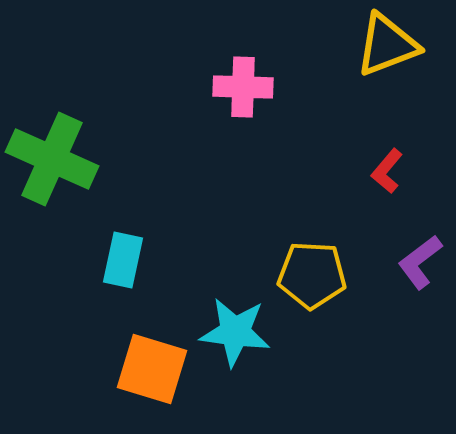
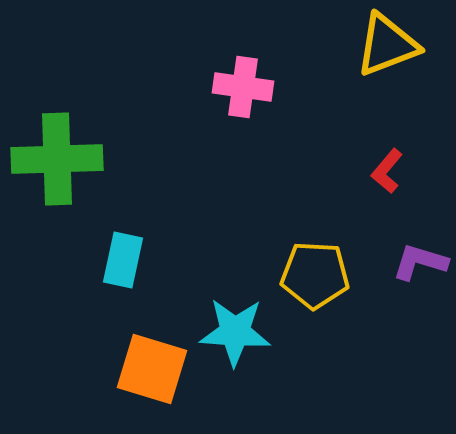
pink cross: rotated 6 degrees clockwise
green cross: moved 5 px right; rotated 26 degrees counterclockwise
purple L-shape: rotated 54 degrees clockwise
yellow pentagon: moved 3 px right
cyan star: rotated 4 degrees counterclockwise
